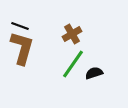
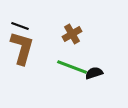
green line: moved 1 px left, 3 px down; rotated 76 degrees clockwise
